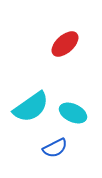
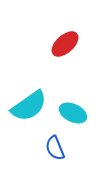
cyan semicircle: moved 2 px left, 1 px up
blue semicircle: rotated 95 degrees clockwise
